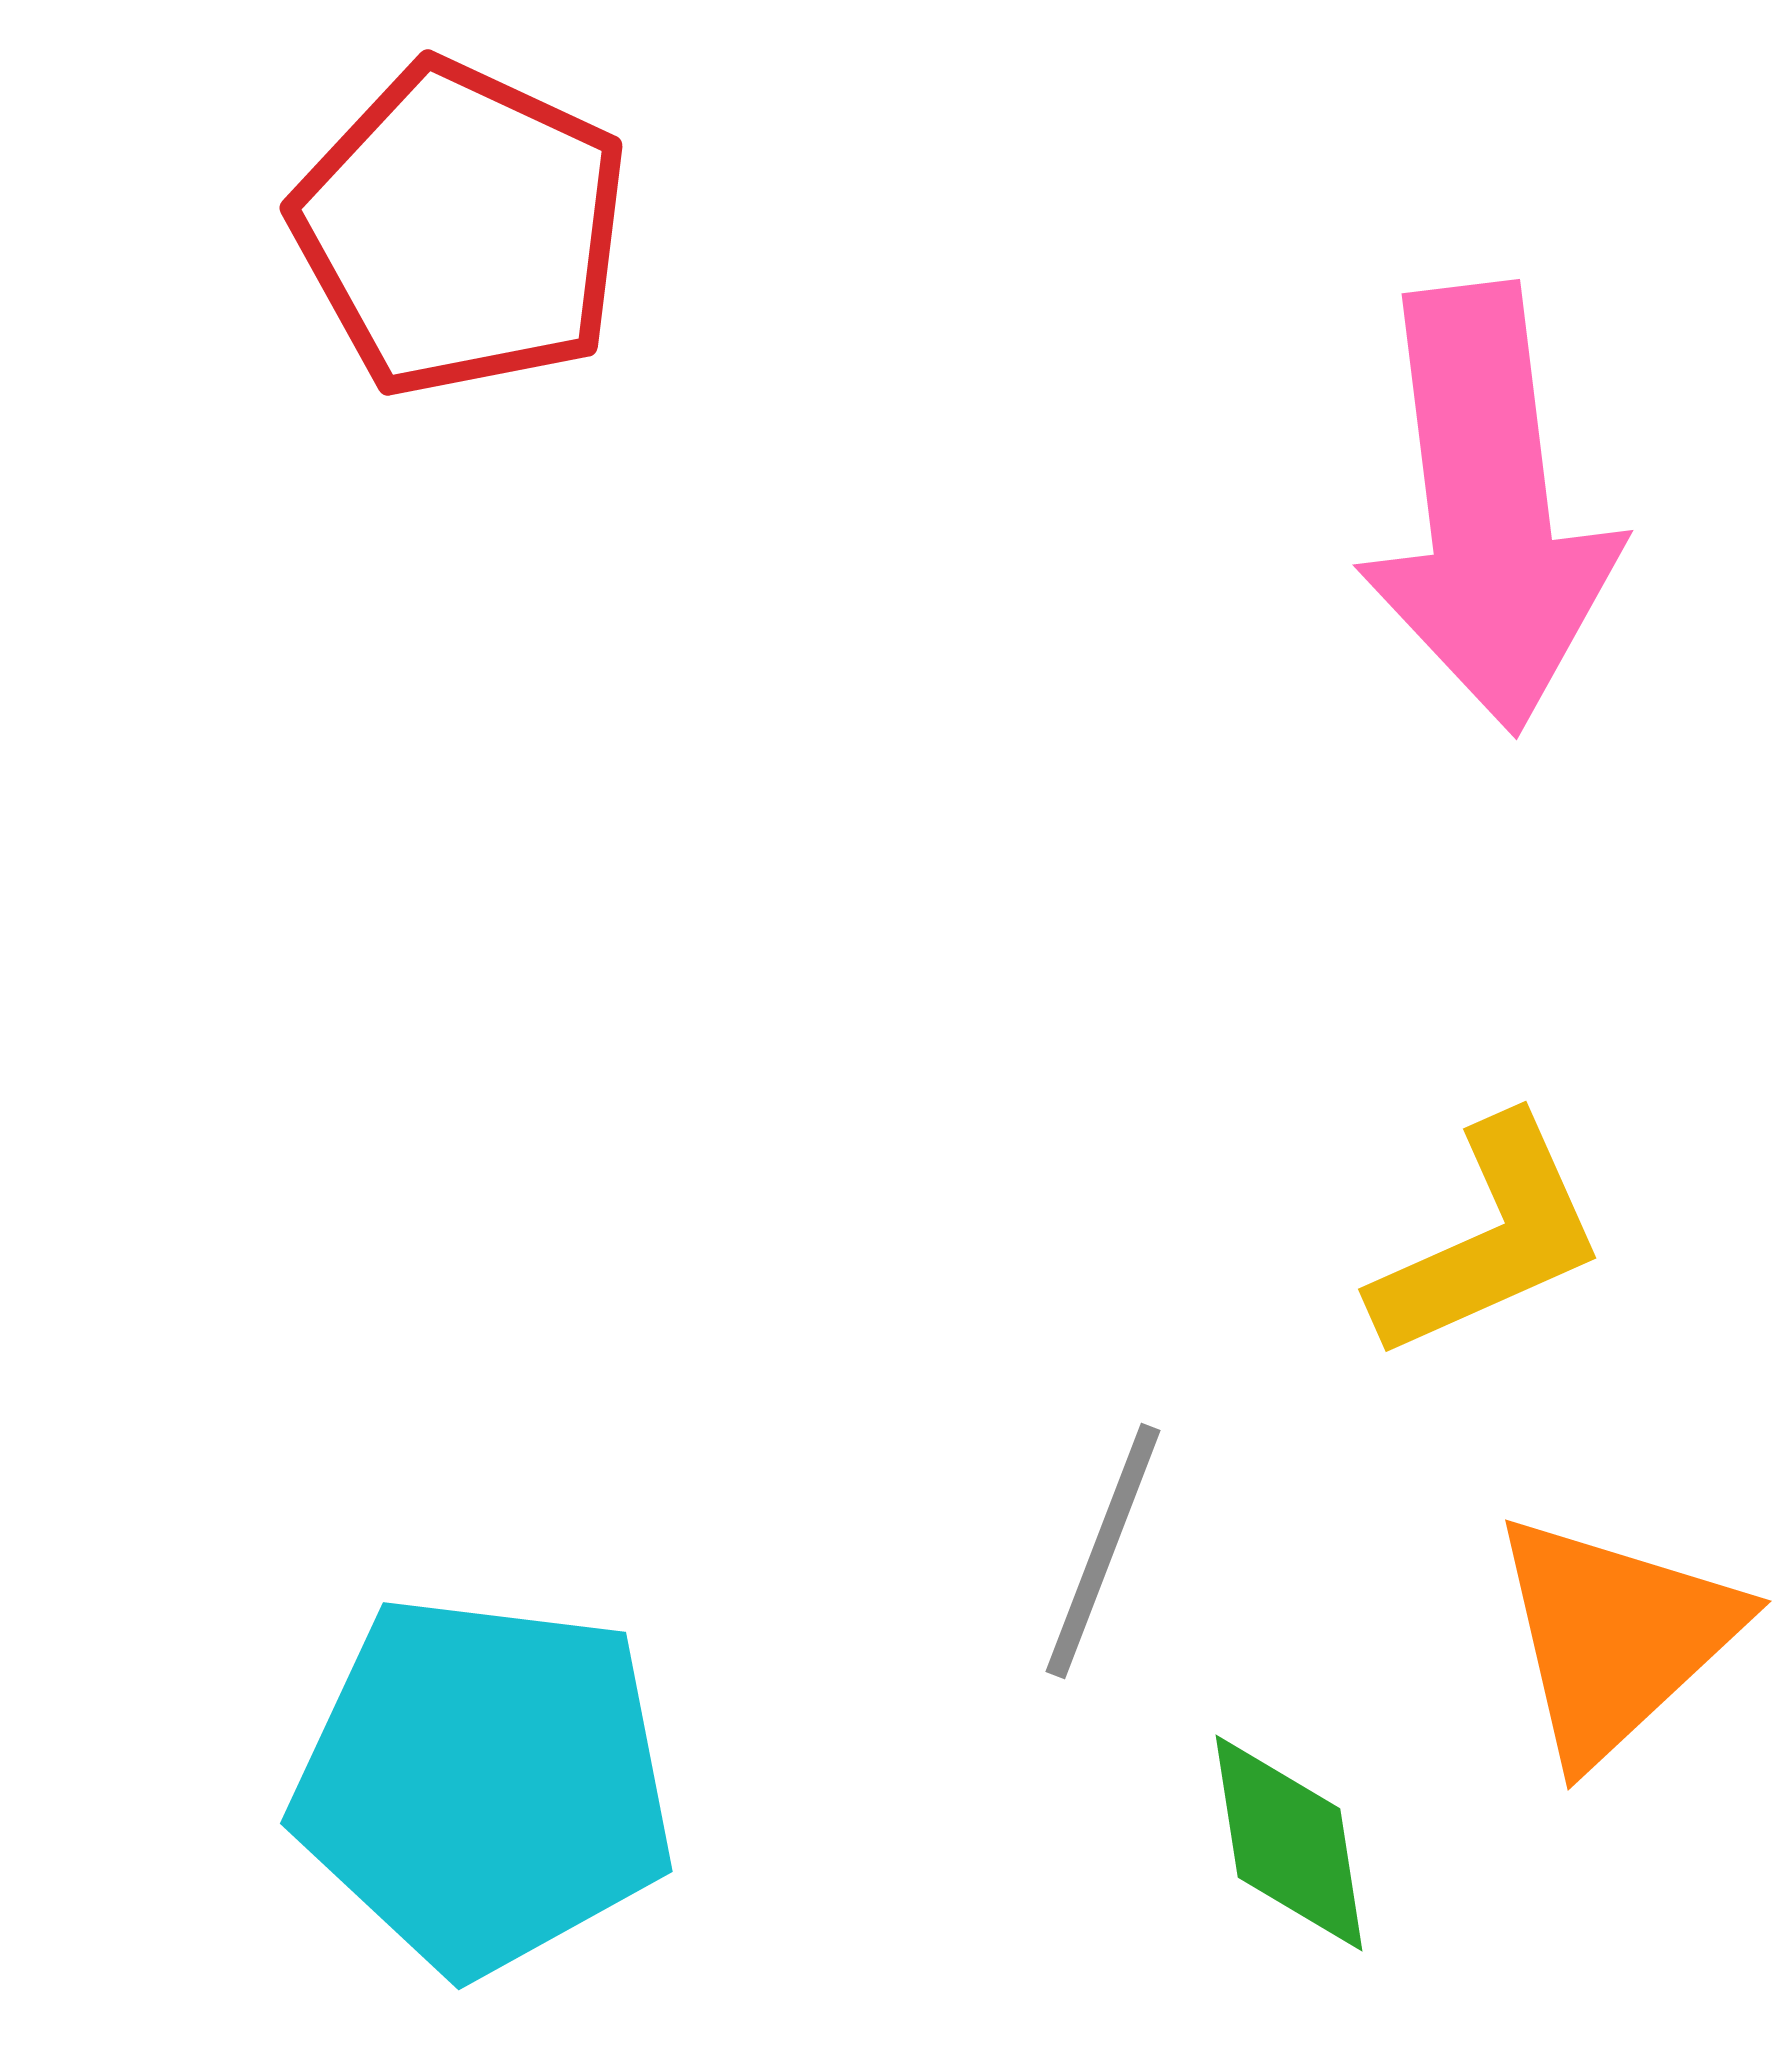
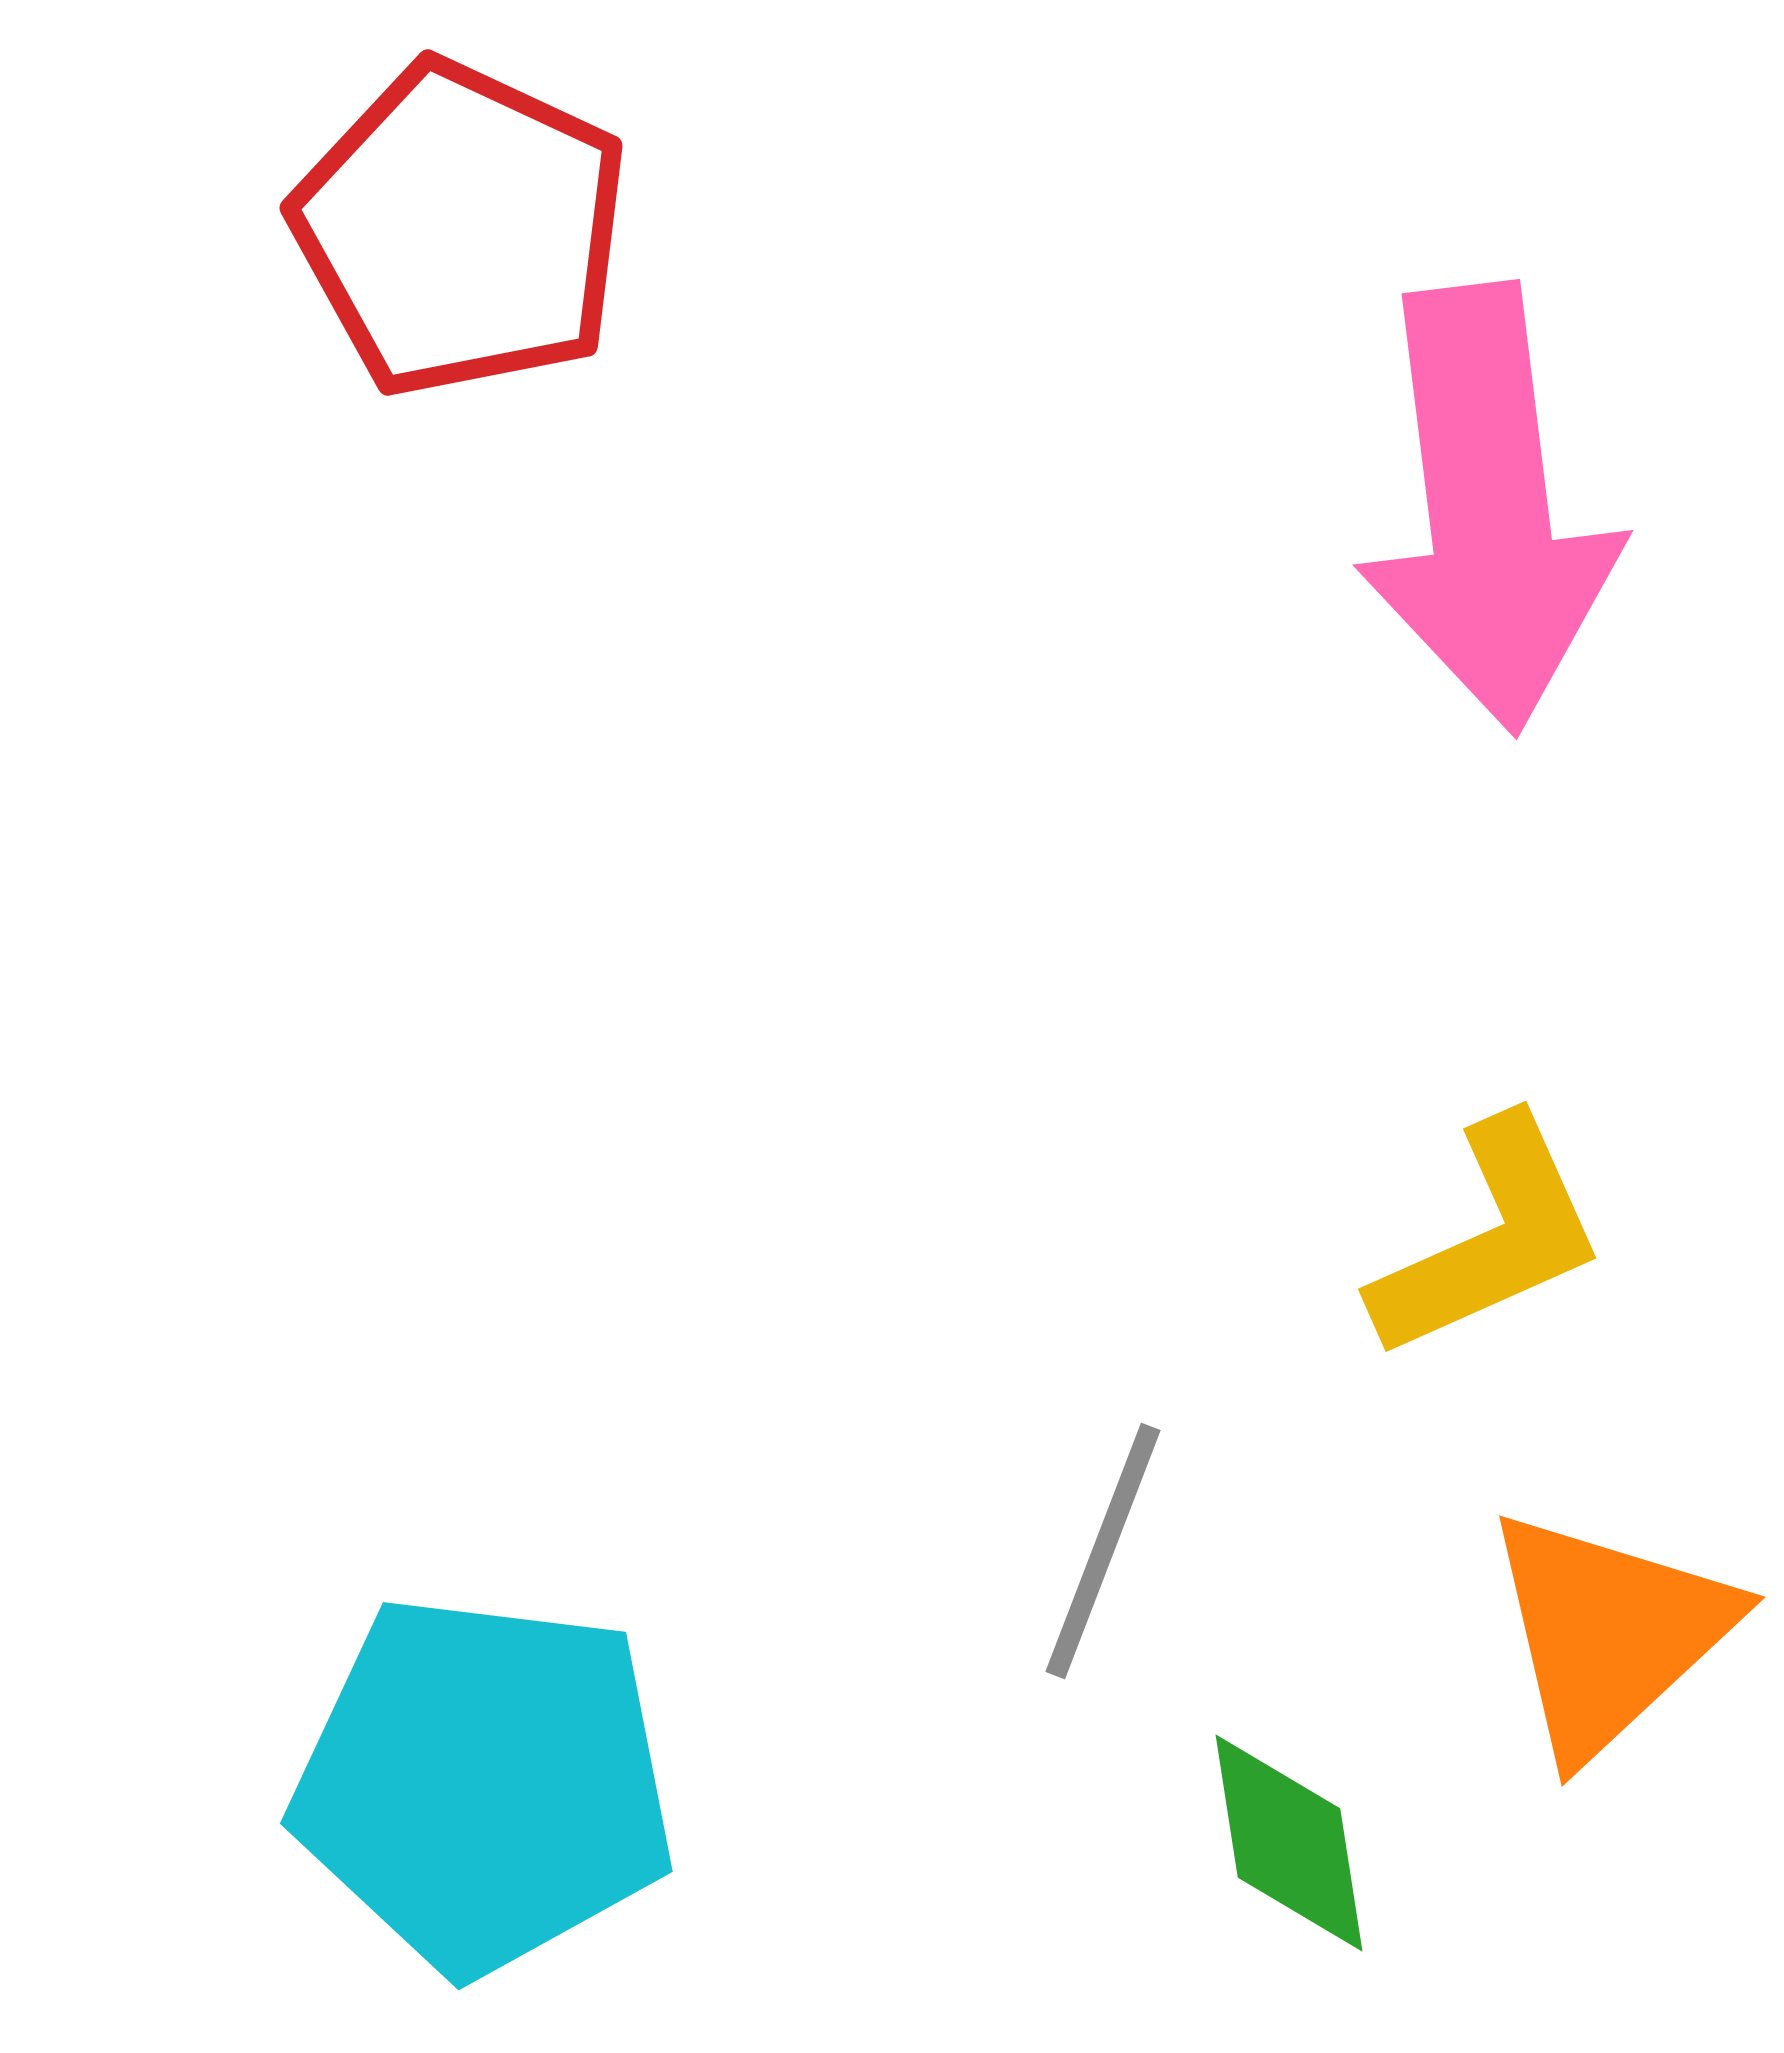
orange triangle: moved 6 px left, 4 px up
